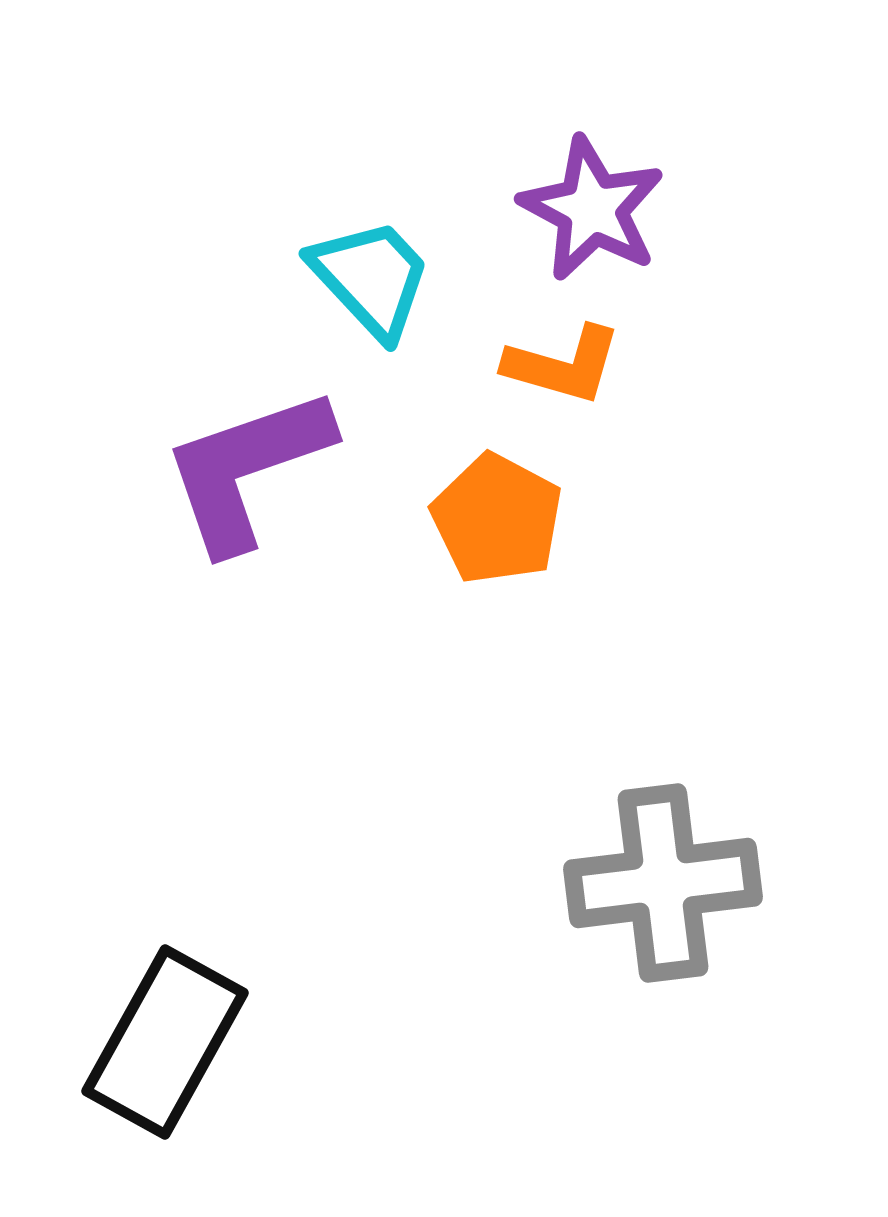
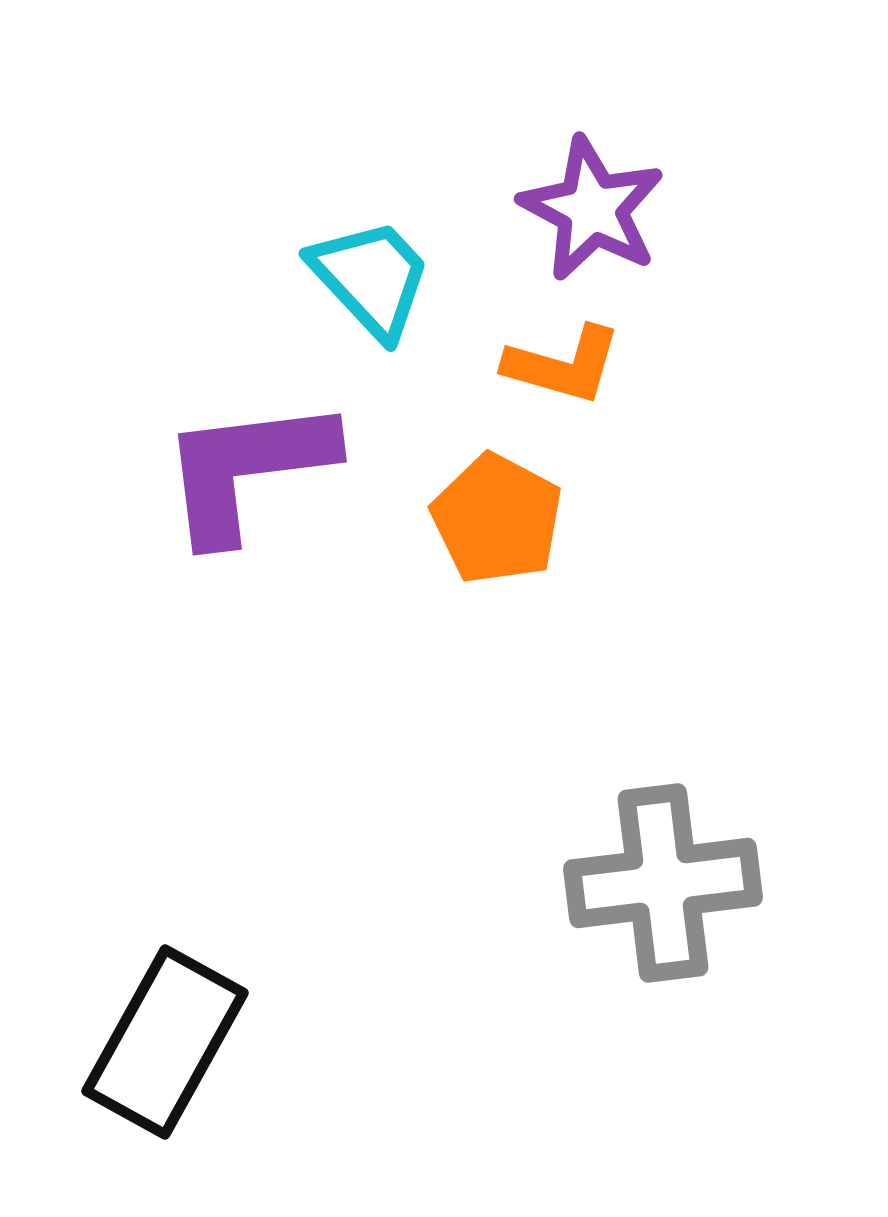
purple L-shape: rotated 12 degrees clockwise
